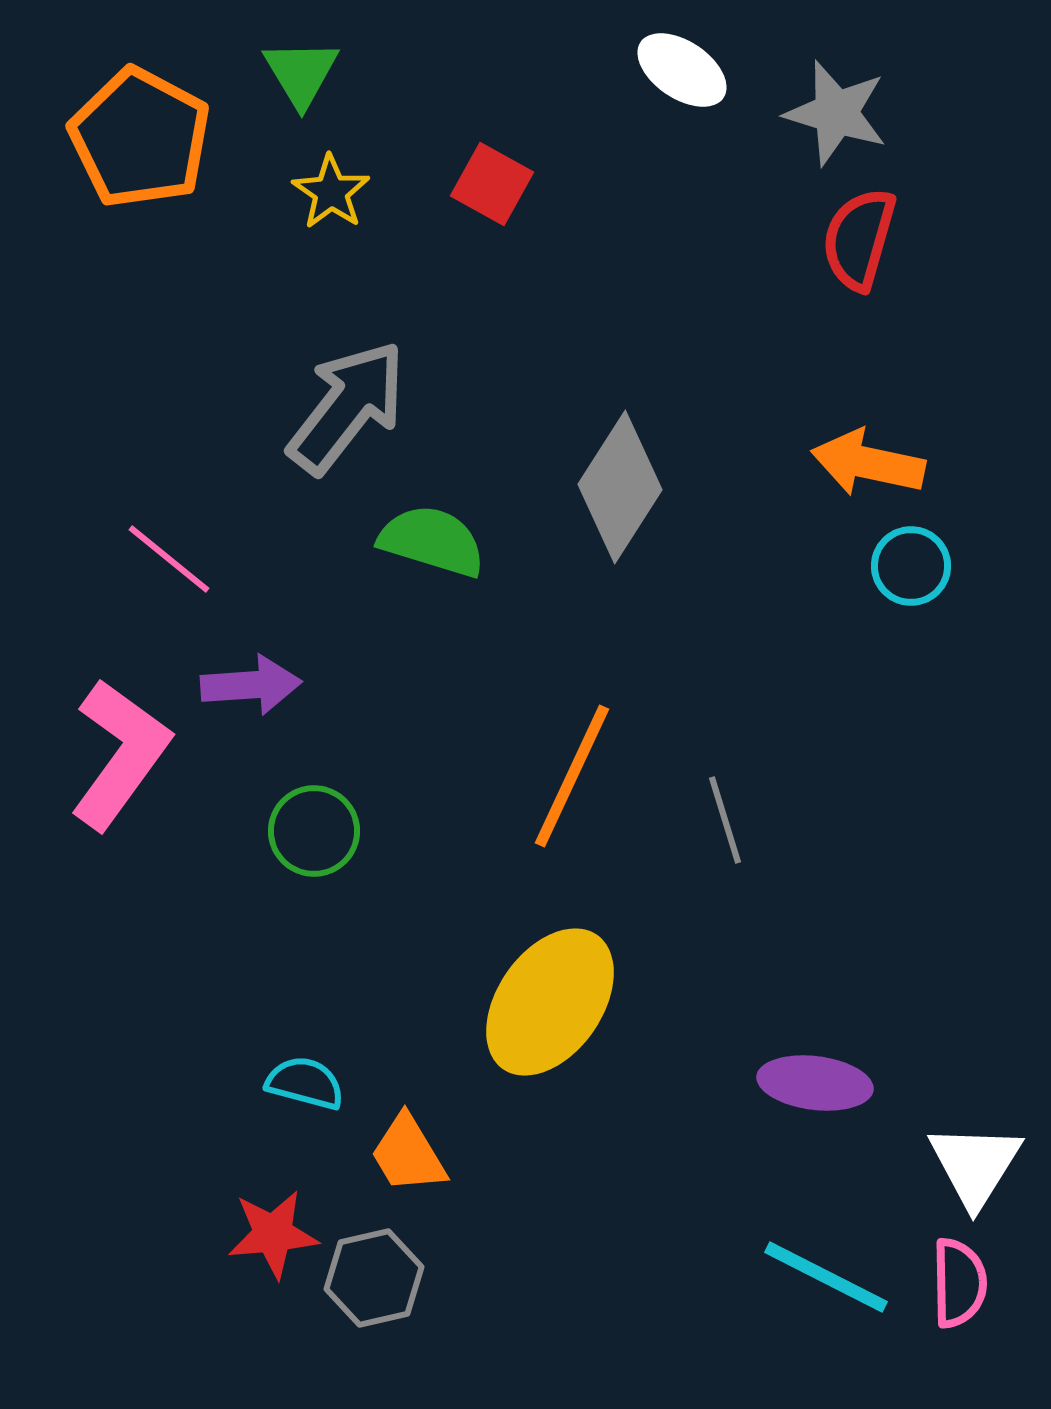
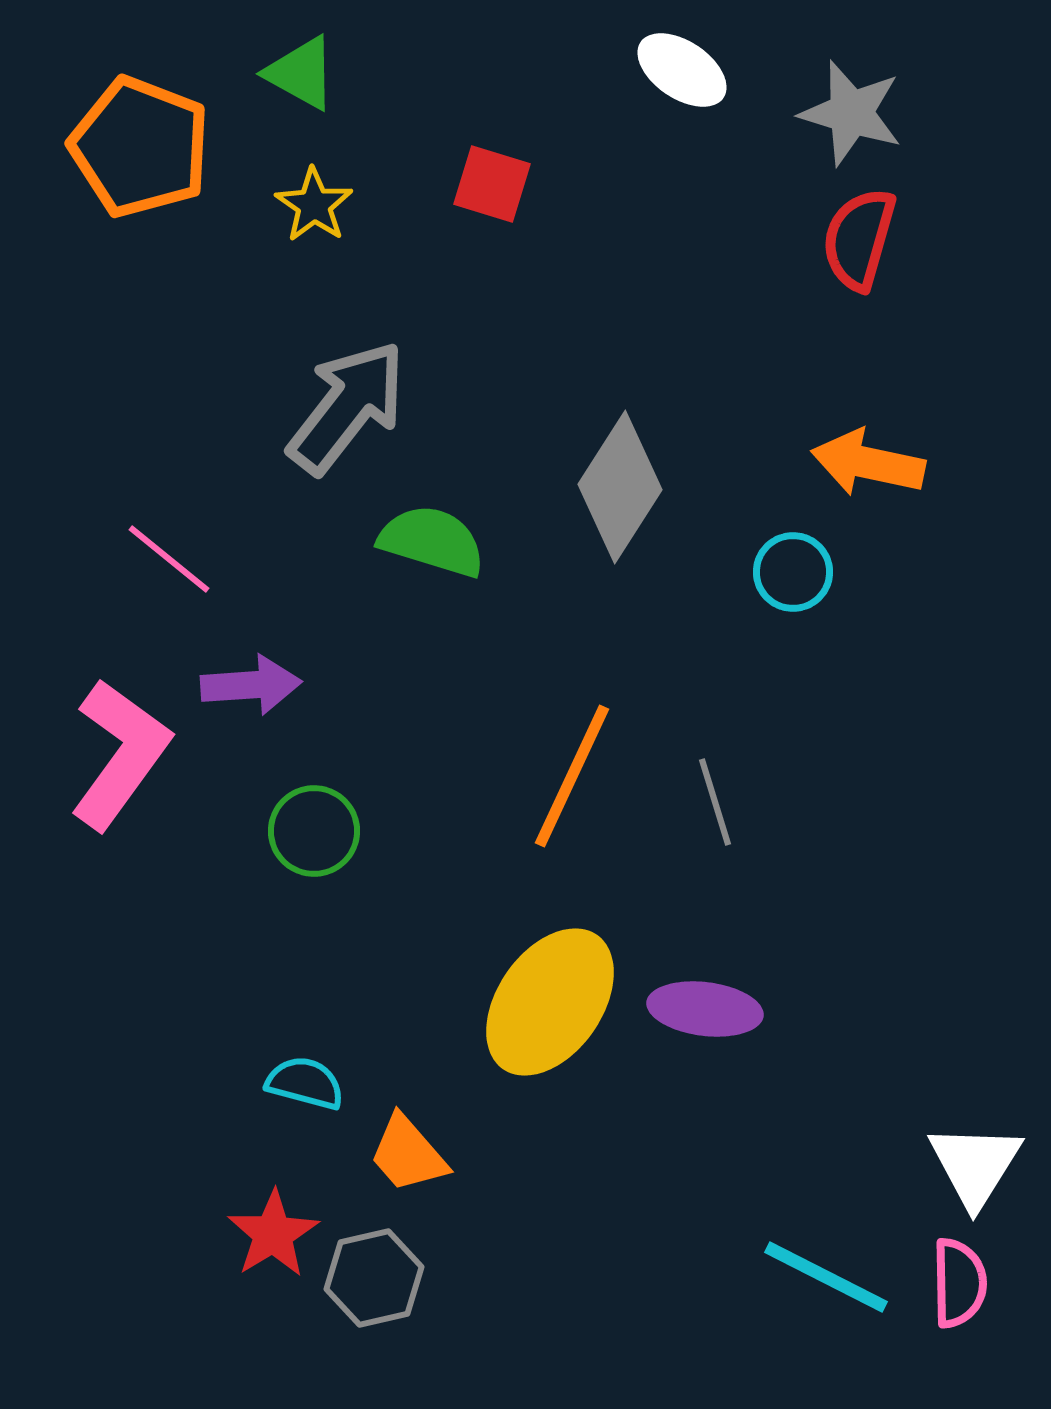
green triangle: rotated 30 degrees counterclockwise
gray star: moved 15 px right
orange pentagon: moved 9 px down; rotated 7 degrees counterclockwise
red square: rotated 12 degrees counterclockwise
yellow star: moved 17 px left, 13 px down
cyan circle: moved 118 px left, 6 px down
gray line: moved 10 px left, 18 px up
purple ellipse: moved 110 px left, 74 px up
orange trapezoid: rotated 10 degrees counterclockwise
red star: rotated 26 degrees counterclockwise
